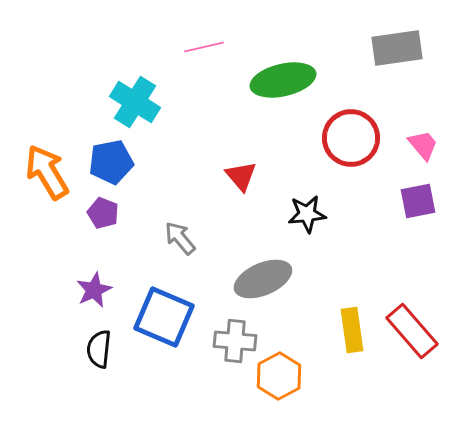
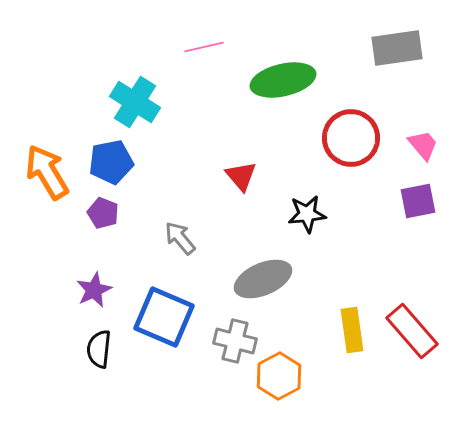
gray cross: rotated 9 degrees clockwise
